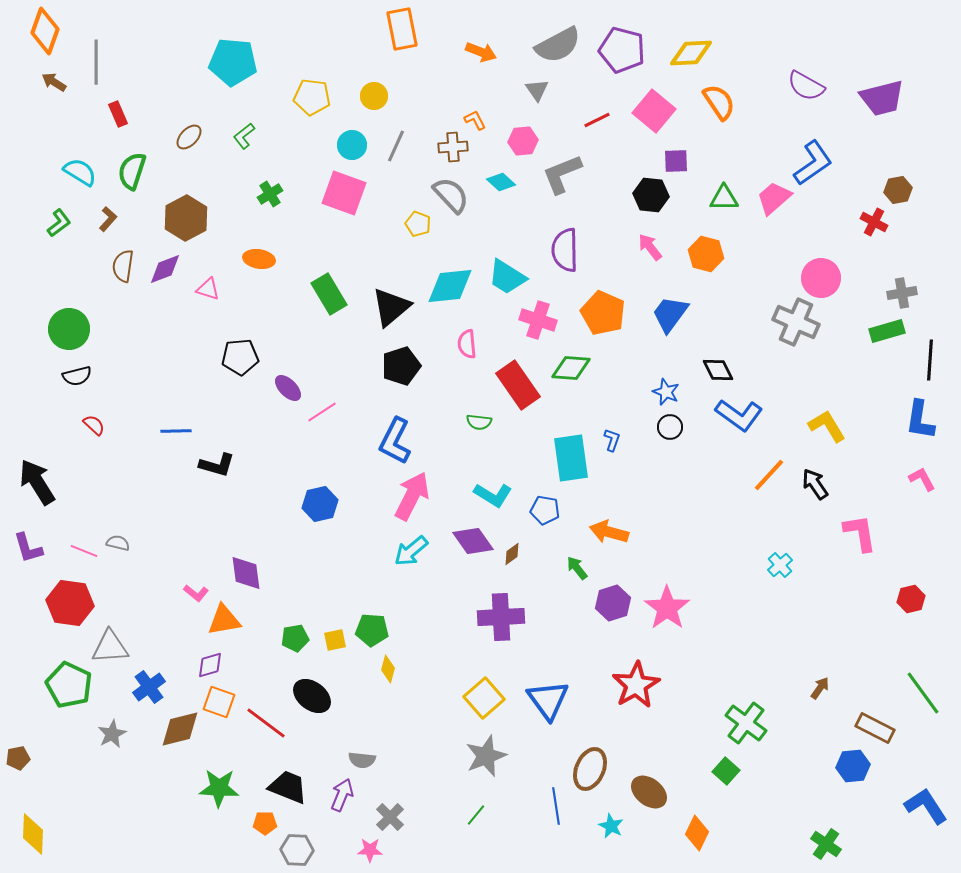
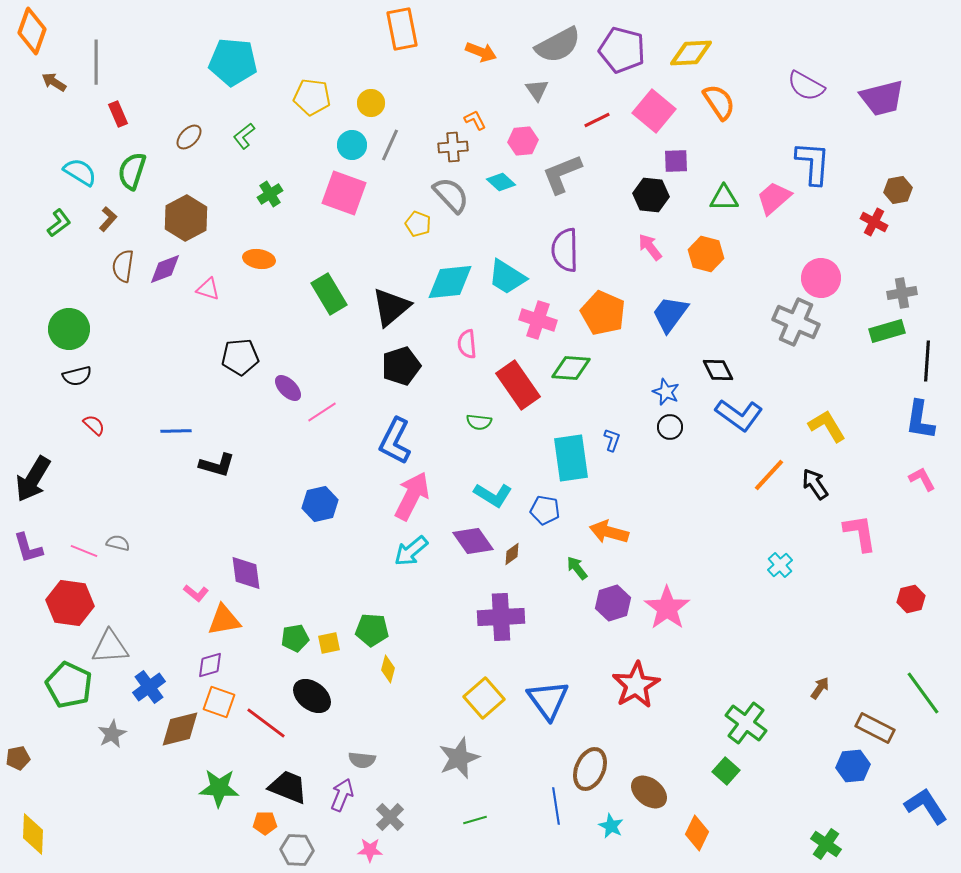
orange diamond at (45, 31): moved 13 px left
yellow circle at (374, 96): moved 3 px left, 7 px down
gray line at (396, 146): moved 6 px left, 1 px up
blue L-shape at (813, 163): rotated 51 degrees counterclockwise
cyan diamond at (450, 286): moved 4 px up
black line at (930, 360): moved 3 px left, 1 px down
black arrow at (37, 482): moved 4 px left, 3 px up; rotated 117 degrees counterclockwise
yellow square at (335, 640): moved 6 px left, 3 px down
gray star at (486, 756): moved 27 px left, 2 px down
green line at (476, 815): moved 1 px left, 5 px down; rotated 35 degrees clockwise
